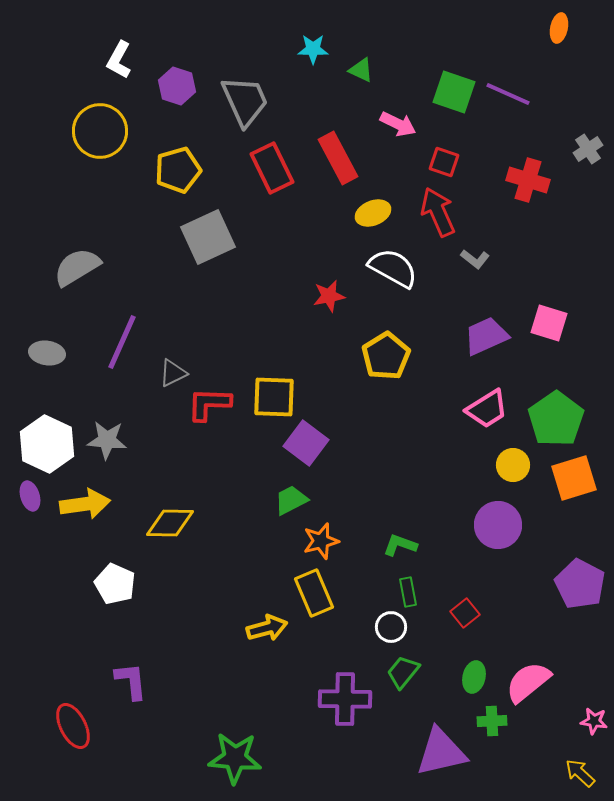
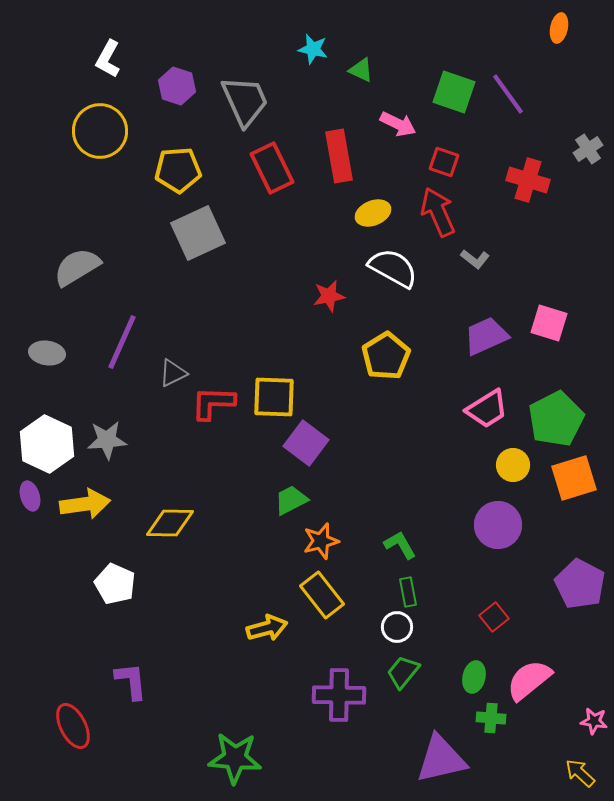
cyan star at (313, 49): rotated 12 degrees clockwise
white L-shape at (119, 60): moved 11 px left, 1 px up
purple line at (508, 94): rotated 30 degrees clockwise
red rectangle at (338, 158): moved 1 px right, 2 px up; rotated 18 degrees clockwise
yellow pentagon at (178, 170): rotated 12 degrees clockwise
gray square at (208, 237): moved 10 px left, 4 px up
red L-shape at (209, 404): moved 4 px right, 1 px up
green pentagon at (556, 419): rotated 8 degrees clockwise
gray star at (107, 440): rotated 9 degrees counterclockwise
green L-shape at (400, 545): rotated 40 degrees clockwise
yellow rectangle at (314, 593): moved 8 px right, 2 px down; rotated 15 degrees counterclockwise
red square at (465, 613): moved 29 px right, 4 px down
white circle at (391, 627): moved 6 px right
pink semicircle at (528, 682): moved 1 px right, 2 px up
purple cross at (345, 699): moved 6 px left, 4 px up
green cross at (492, 721): moved 1 px left, 3 px up; rotated 8 degrees clockwise
purple triangle at (441, 752): moved 7 px down
